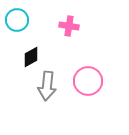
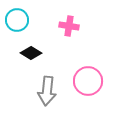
black diamond: moved 4 px up; rotated 60 degrees clockwise
gray arrow: moved 5 px down
